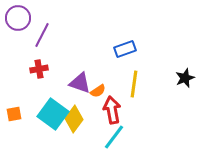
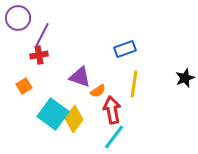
red cross: moved 14 px up
purple triangle: moved 6 px up
orange square: moved 10 px right, 28 px up; rotated 21 degrees counterclockwise
